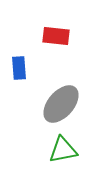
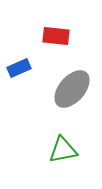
blue rectangle: rotated 70 degrees clockwise
gray ellipse: moved 11 px right, 15 px up
